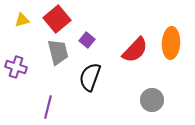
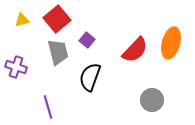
orange ellipse: rotated 12 degrees clockwise
purple line: rotated 30 degrees counterclockwise
